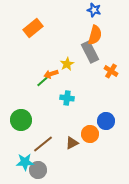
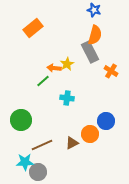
orange arrow: moved 3 px right, 6 px up; rotated 24 degrees clockwise
brown line: moved 1 px left, 1 px down; rotated 15 degrees clockwise
gray circle: moved 2 px down
